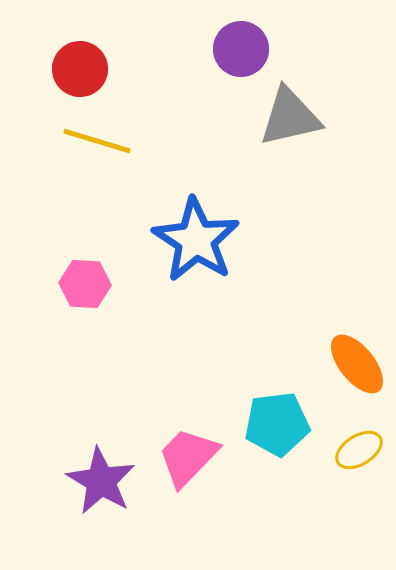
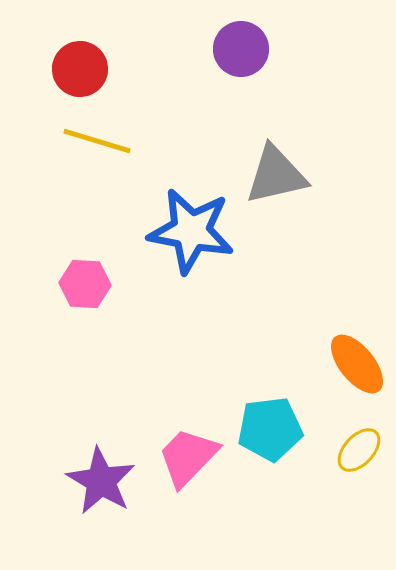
gray triangle: moved 14 px left, 58 px down
blue star: moved 5 px left, 9 px up; rotated 22 degrees counterclockwise
cyan pentagon: moved 7 px left, 5 px down
yellow ellipse: rotated 15 degrees counterclockwise
